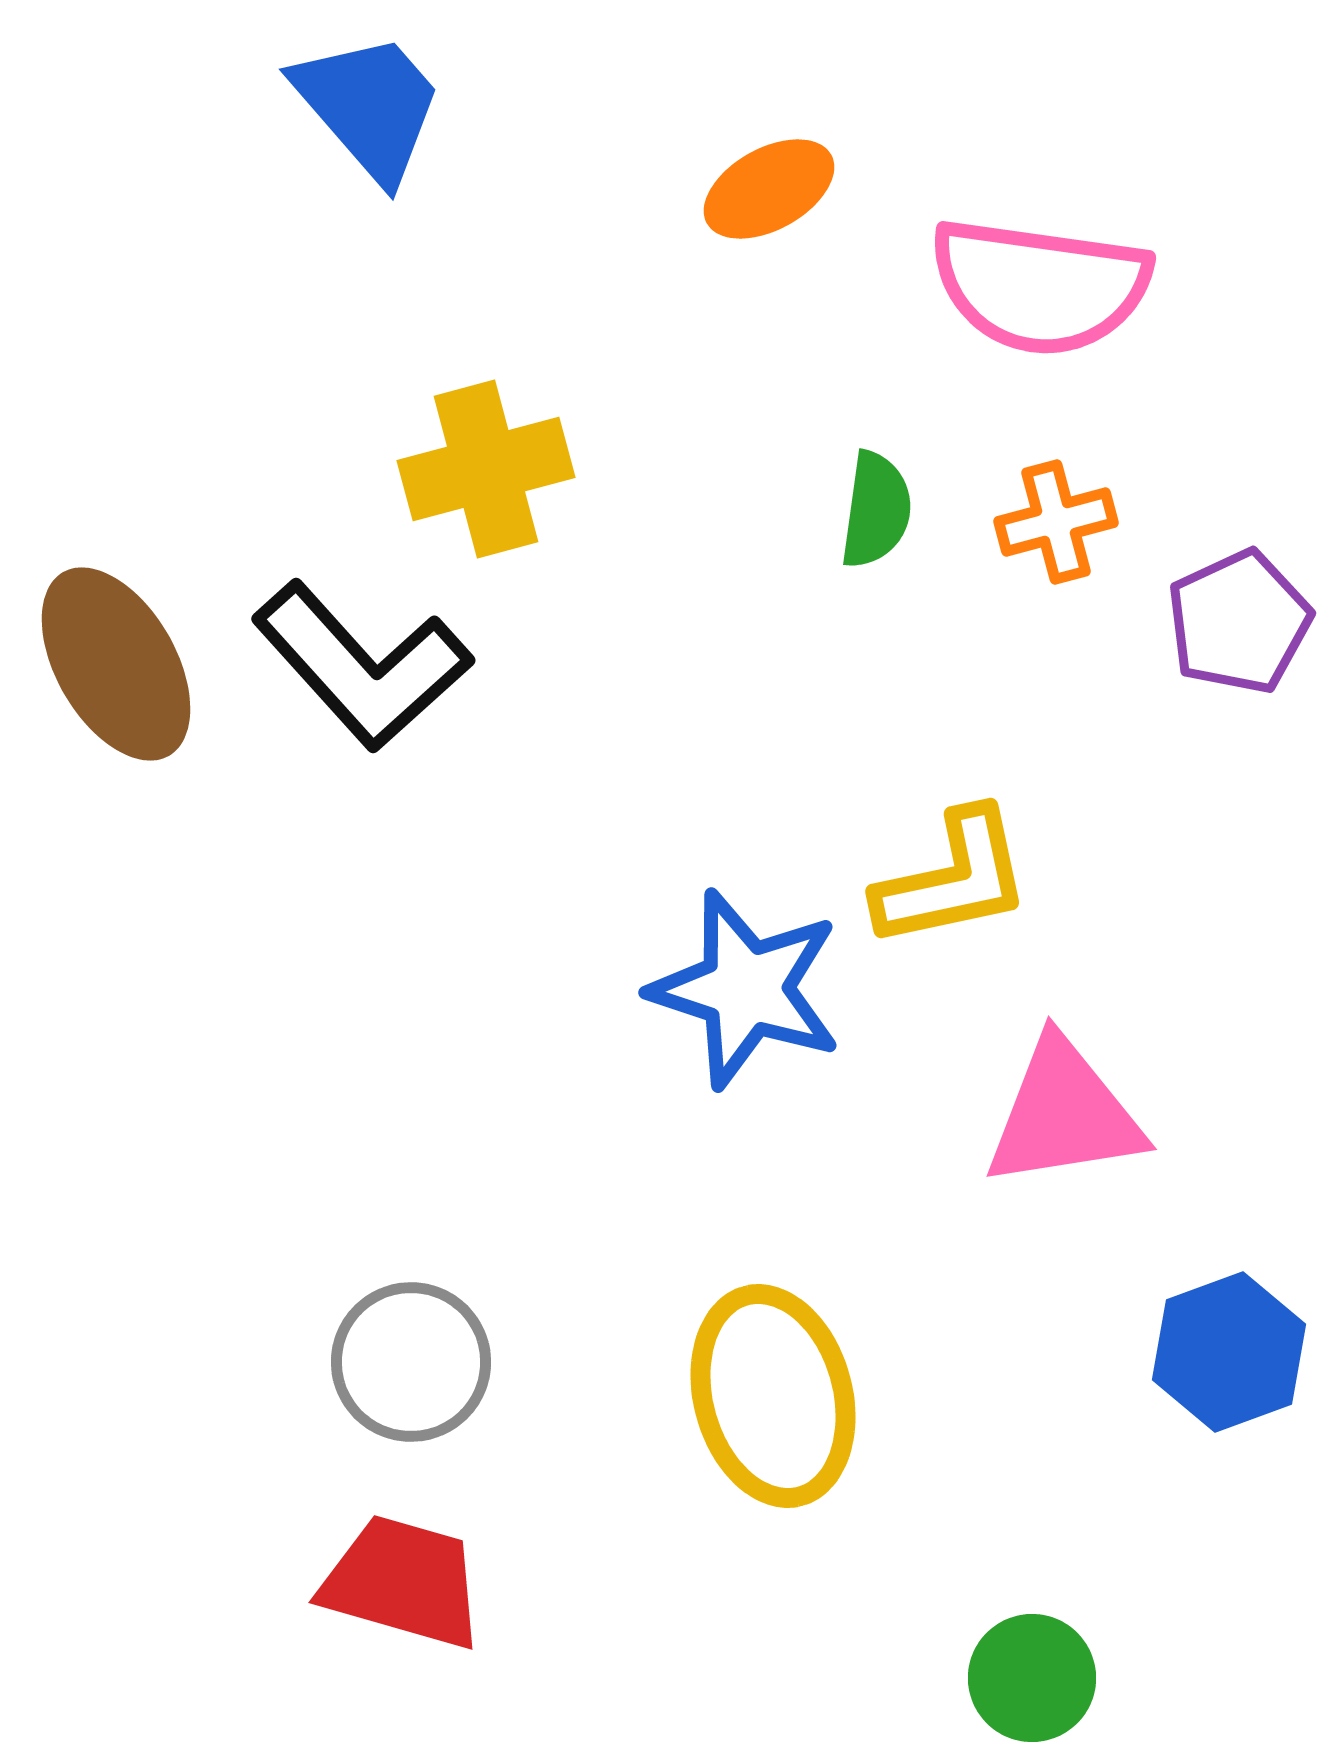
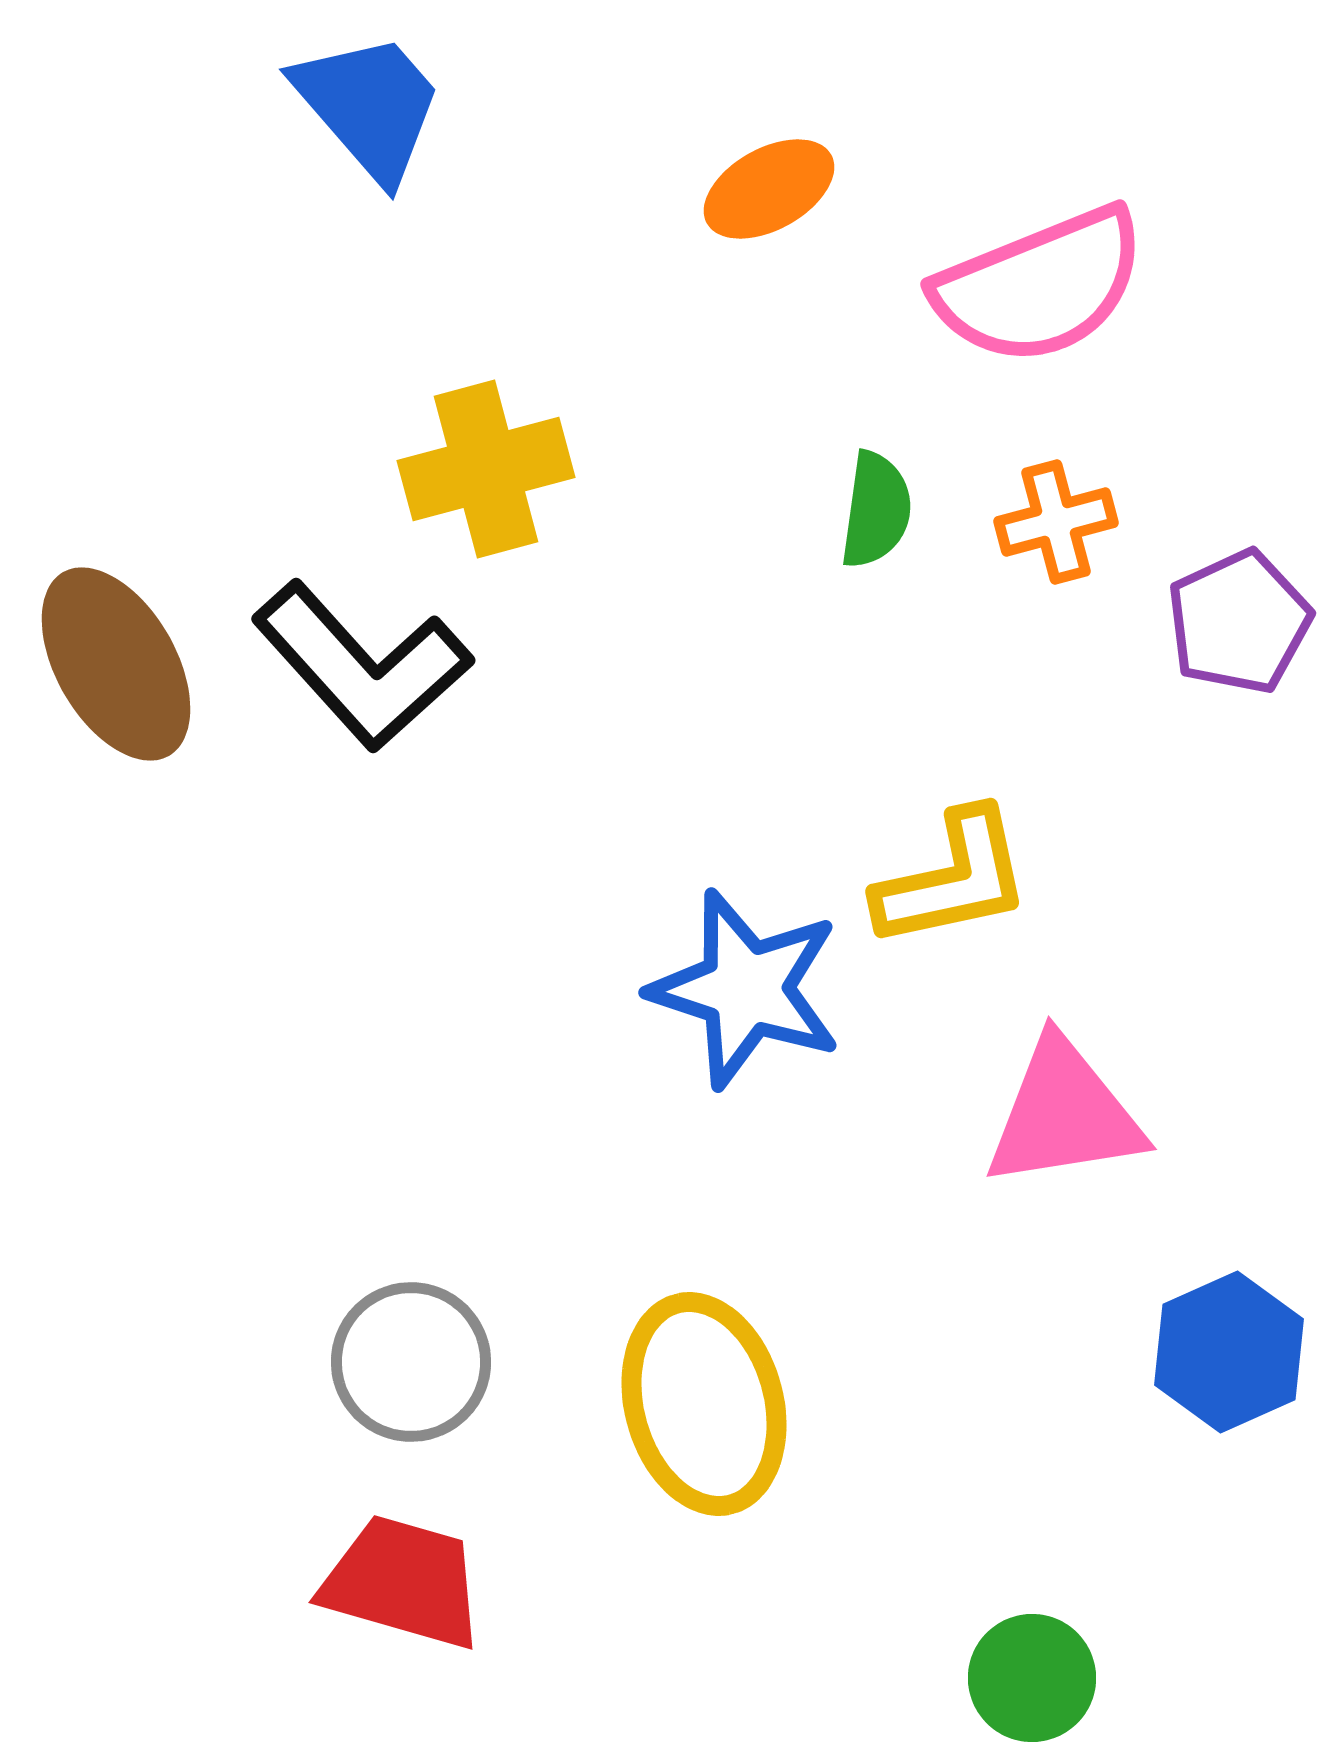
pink semicircle: rotated 30 degrees counterclockwise
blue hexagon: rotated 4 degrees counterclockwise
yellow ellipse: moved 69 px left, 8 px down
